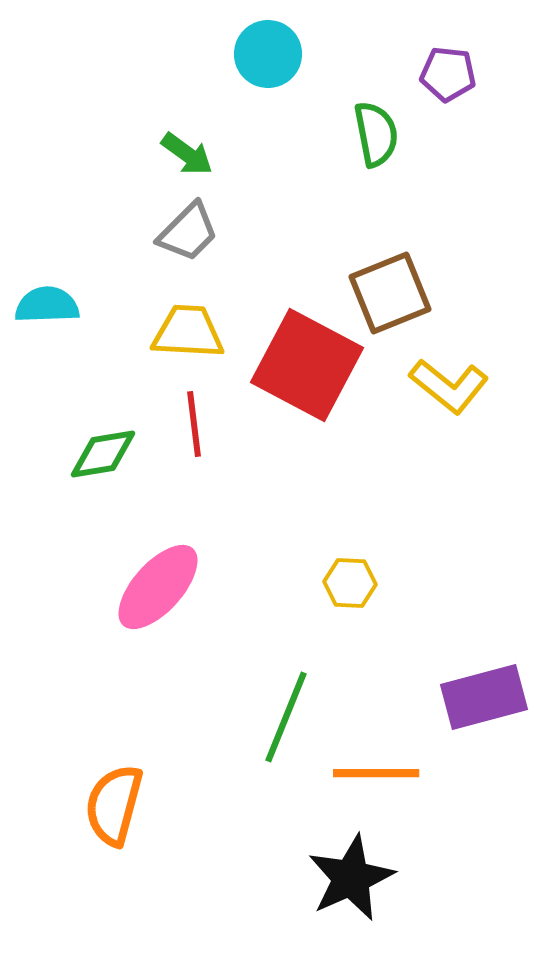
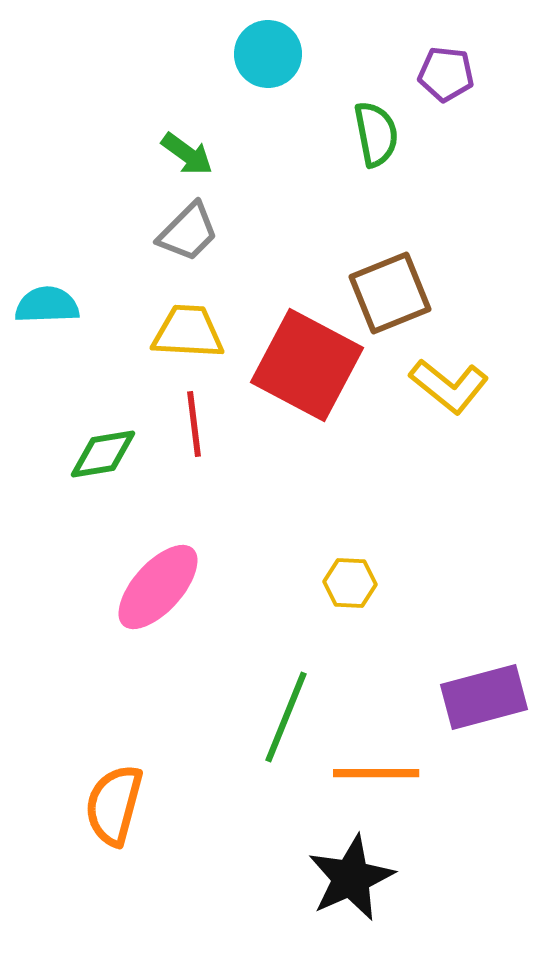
purple pentagon: moved 2 px left
